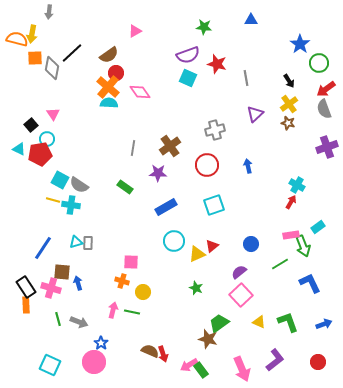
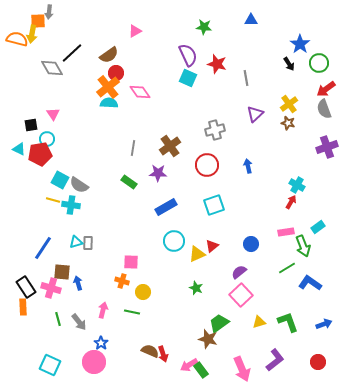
purple semicircle at (188, 55): rotated 95 degrees counterclockwise
orange square at (35, 58): moved 3 px right, 37 px up
gray diamond at (52, 68): rotated 40 degrees counterclockwise
black arrow at (289, 81): moved 17 px up
orange cross at (108, 87): rotated 10 degrees clockwise
black square at (31, 125): rotated 32 degrees clockwise
green rectangle at (125, 187): moved 4 px right, 5 px up
pink rectangle at (291, 235): moved 5 px left, 3 px up
green line at (280, 264): moved 7 px right, 4 px down
blue L-shape at (310, 283): rotated 30 degrees counterclockwise
orange rectangle at (26, 305): moved 3 px left, 2 px down
pink arrow at (113, 310): moved 10 px left
gray arrow at (79, 322): rotated 30 degrees clockwise
yellow triangle at (259, 322): rotated 40 degrees counterclockwise
